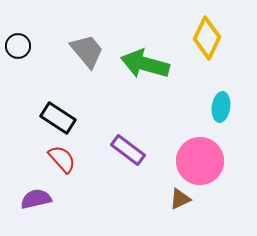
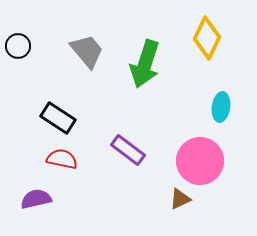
green arrow: rotated 87 degrees counterclockwise
red semicircle: rotated 36 degrees counterclockwise
